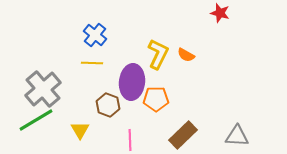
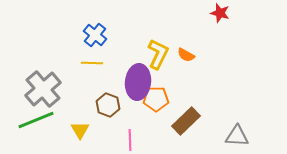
purple ellipse: moved 6 px right
green line: rotated 9 degrees clockwise
brown rectangle: moved 3 px right, 14 px up
